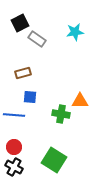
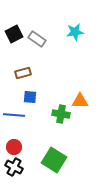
black square: moved 6 px left, 11 px down
